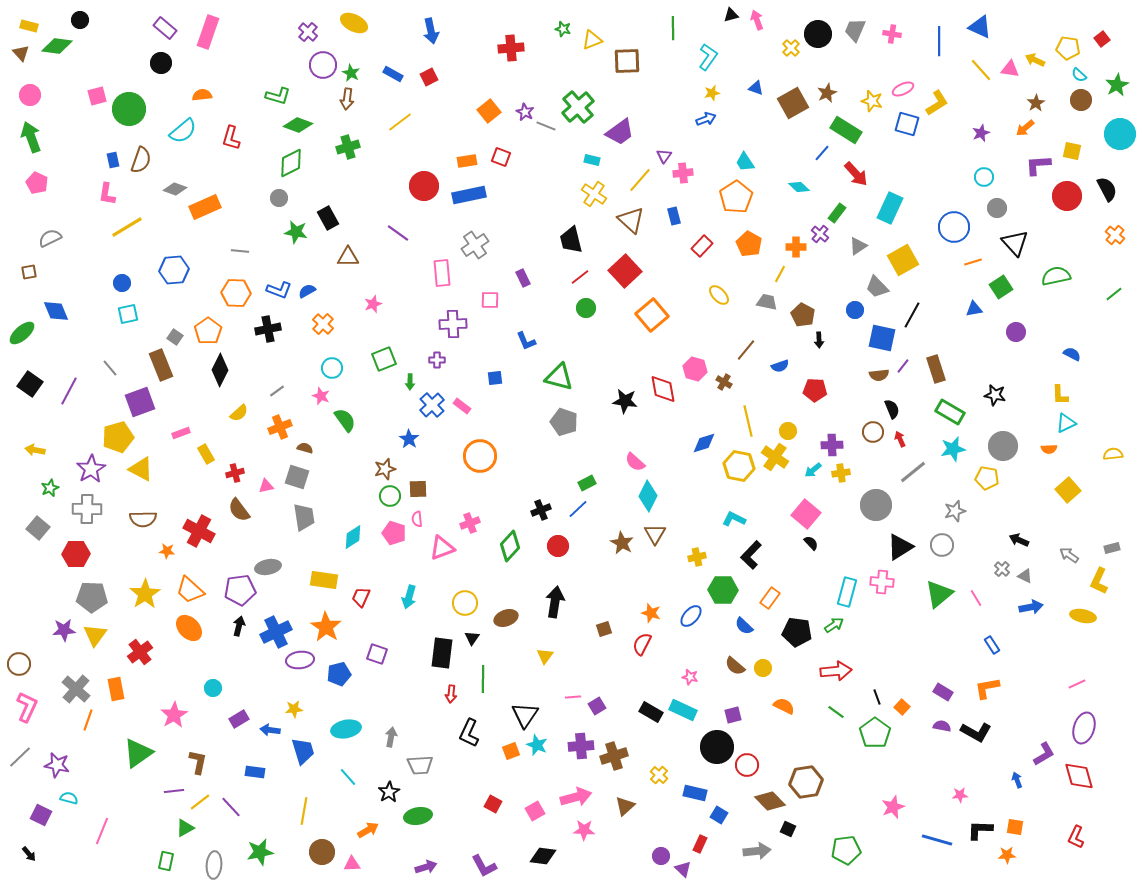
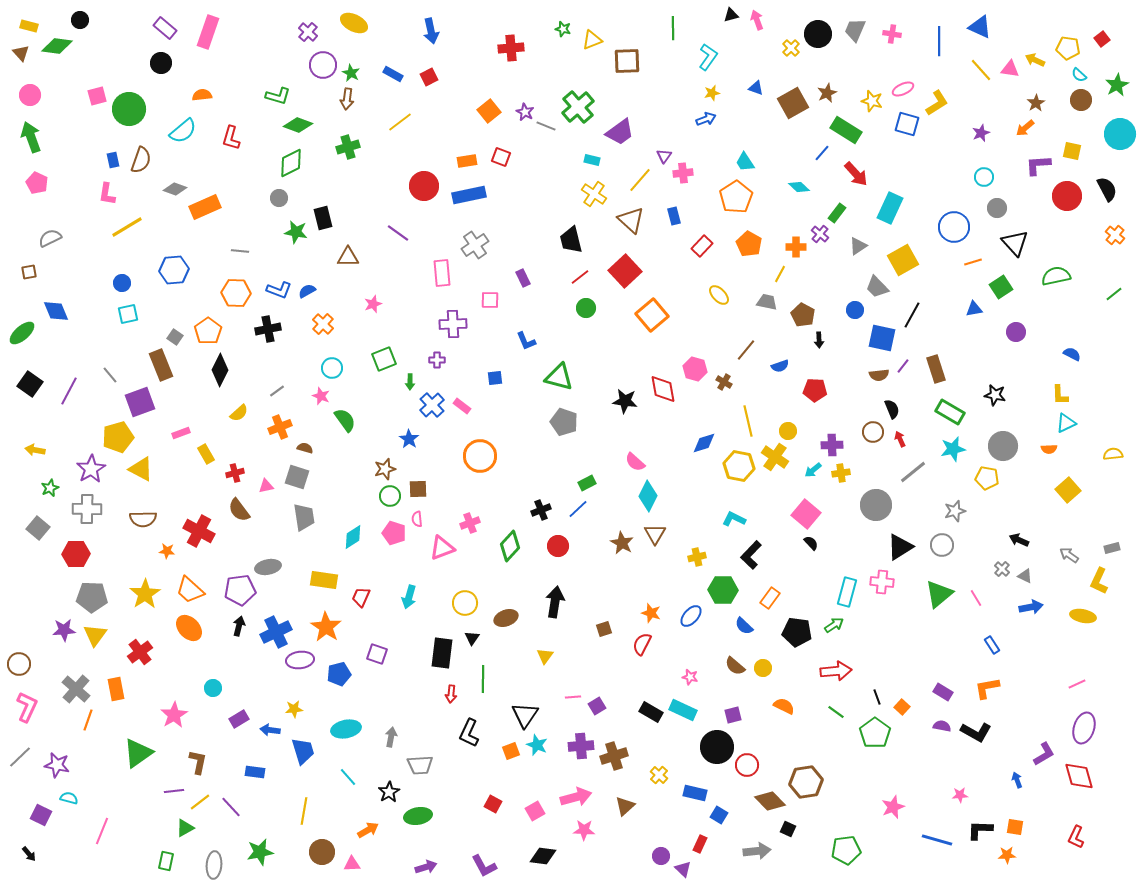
black rectangle at (328, 218): moved 5 px left; rotated 15 degrees clockwise
gray line at (110, 368): moved 7 px down
